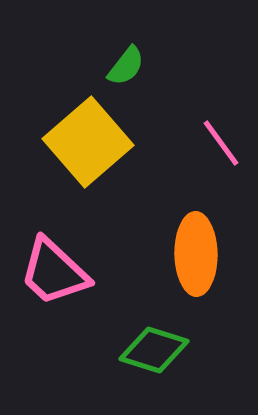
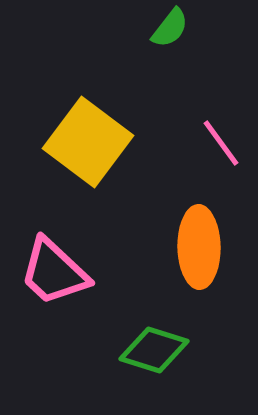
green semicircle: moved 44 px right, 38 px up
yellow square: rotated 12 degrees counterclockwise
orange ellipse: moved 3 px right, 7 px up
